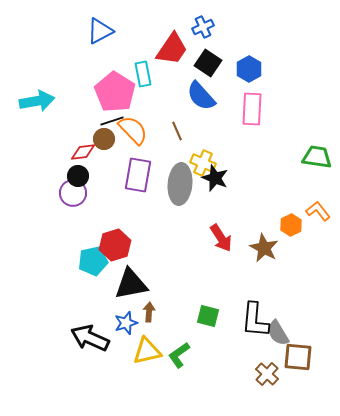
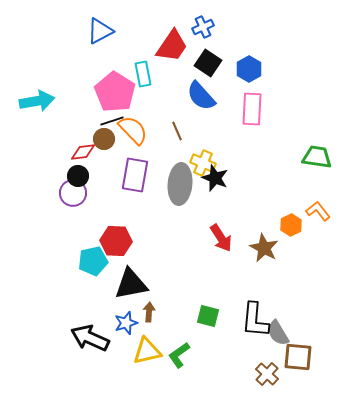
red trapezoid: moved 3 px up
purple rectangle: moved 3 px left
red hexagon: moved 1 px right, 4 px up; rotated 20 degrees clockwise
